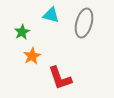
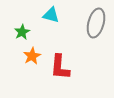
gray ellipse: moved 12 px right
red L-shape: moved 11 px up; rotated 24 degrees clockwise
